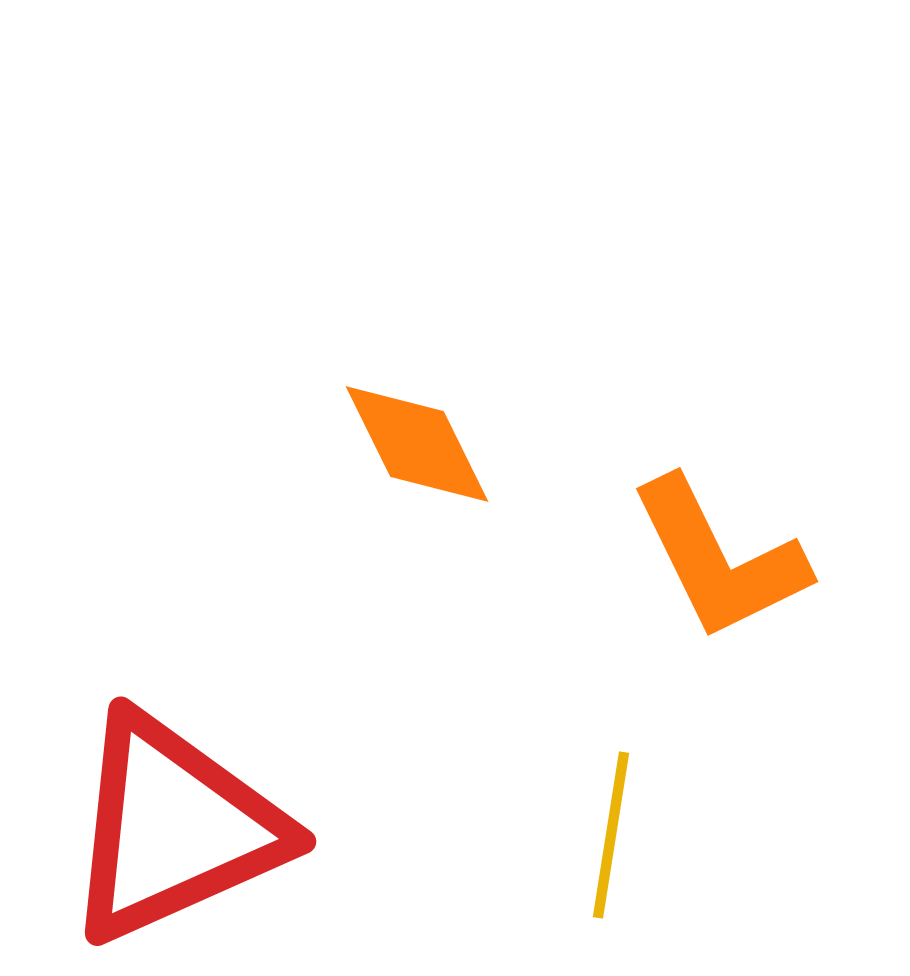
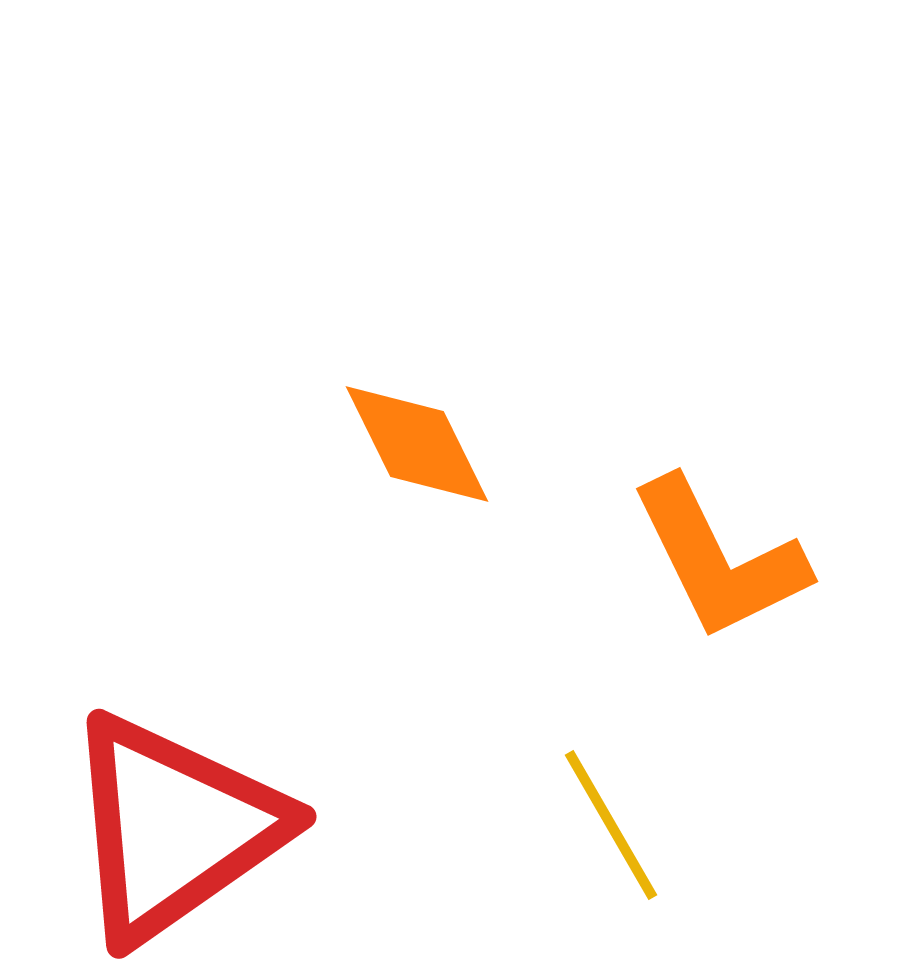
red triangle: rotated 11 degrees counterclockwise
yellow line: moved 10 px up; rotated 39 degrees counterclockwise
